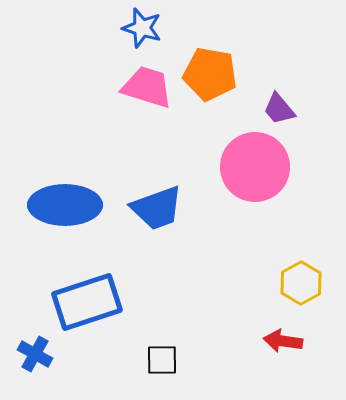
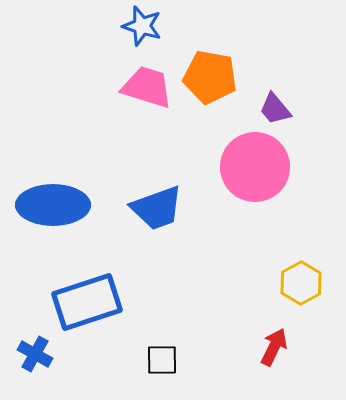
blue star: moved 2 px up
orange pentagon: moved 3 px down
purple trapezoid: moved 4 px left
blue ellipse: moved 12 px left
red arrow: moved 9 px left, 6 px down; rotated 108 degrees clockwise
